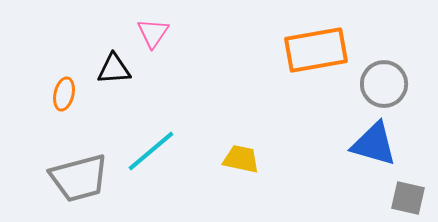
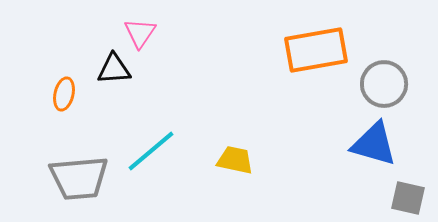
pink triangle: moved 13 px left
yellow trapezoid: moved 6 px left, 1 px down
gray trapezoid: rotated 10 degrees clockwise
